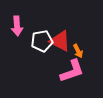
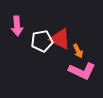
red triangle: moved 2 px up
pink L-shape: moved 10 px right; rotated 44 degrees clockwise
